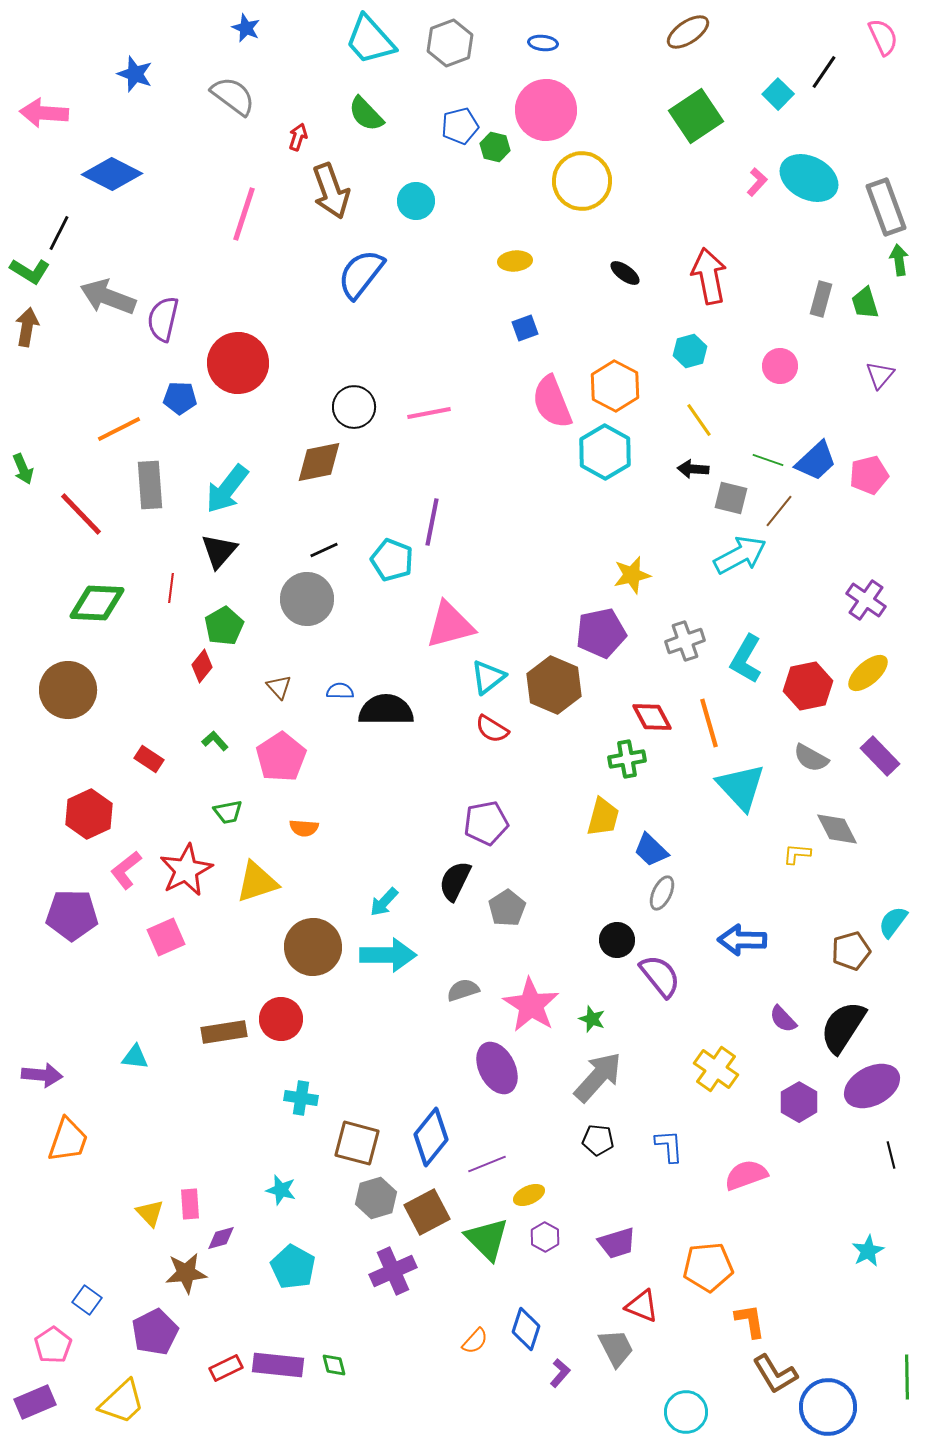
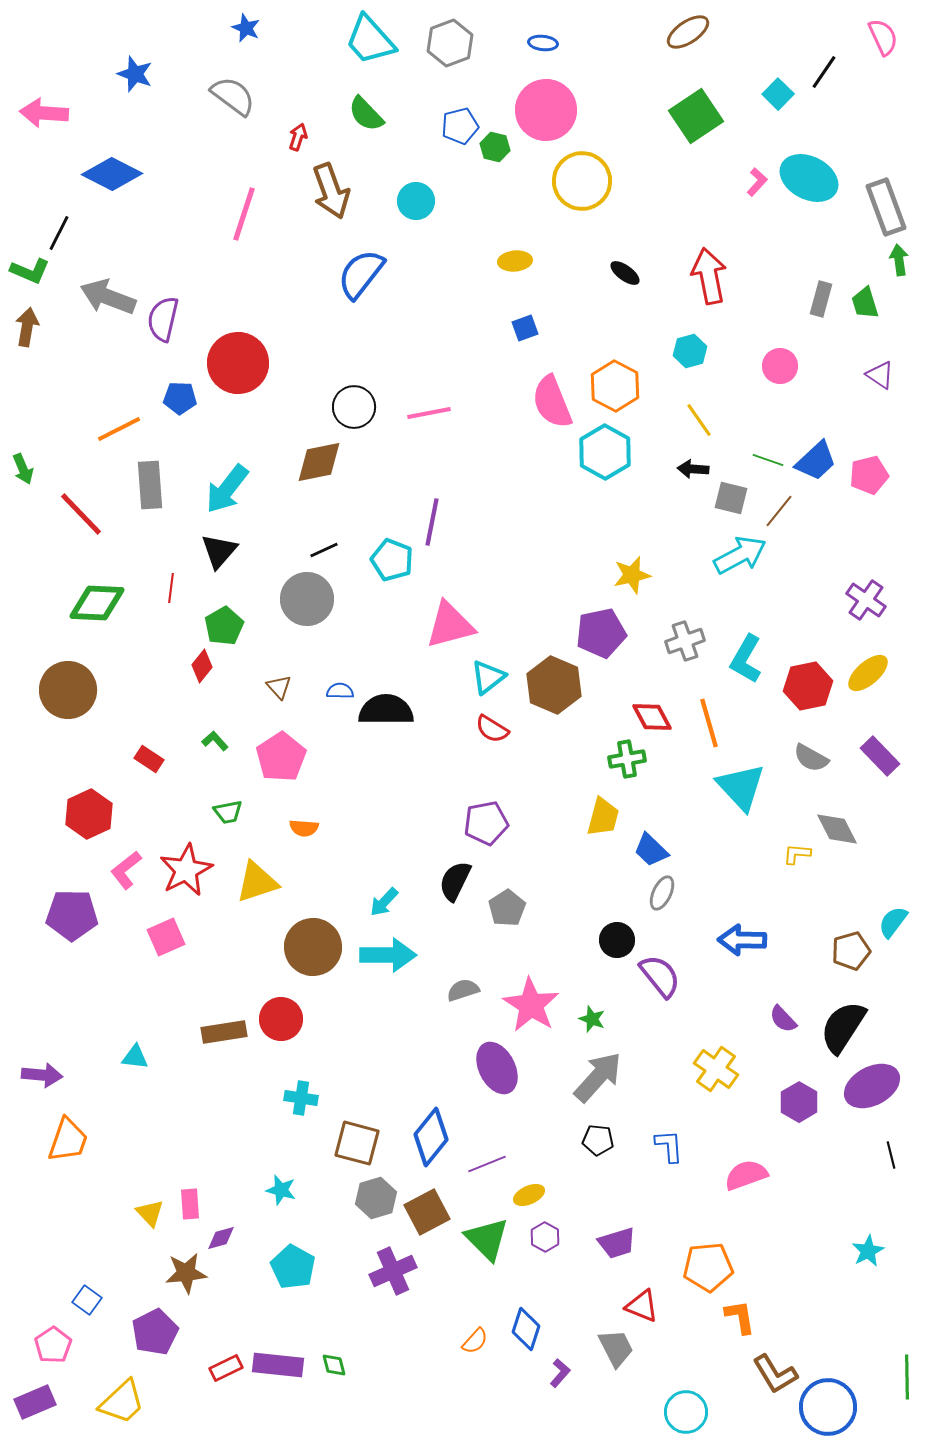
green L-shape at (30, 271): rotated 9 degrees counterclockwise
purple triangle at (880, 375): rotated 36 degrees counterclockwise
orange L-shape at (750, 1321): moved 10 px left, 4 px up
